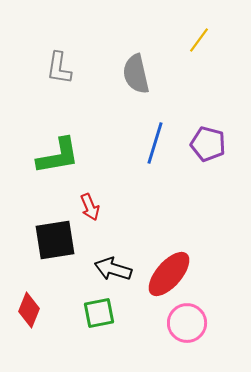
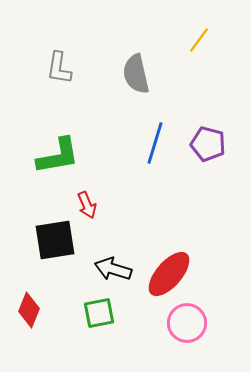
red arrow: moved 3 px left, 2 px up
